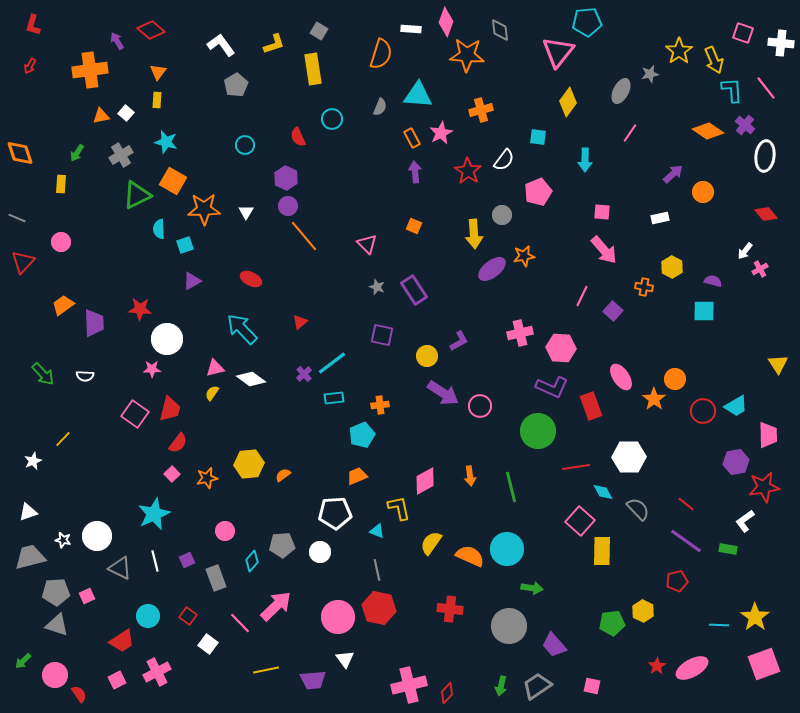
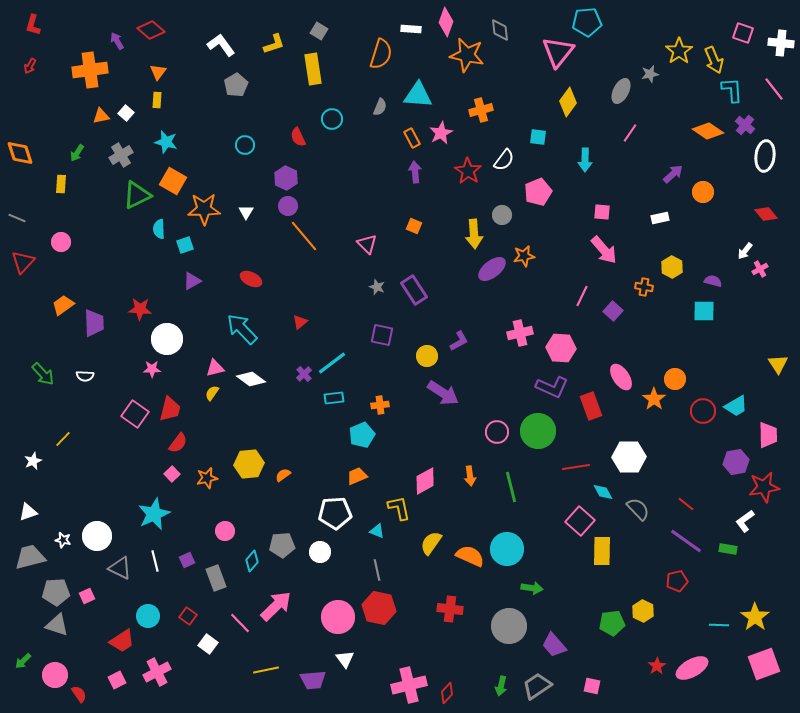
orange star at (467, 55): rotated 8 degrees clockwise
pink line at (766, 88): moved 8 px right, 1 px down
pink circle at (480, 406): moved 17 px right, 26 px down
